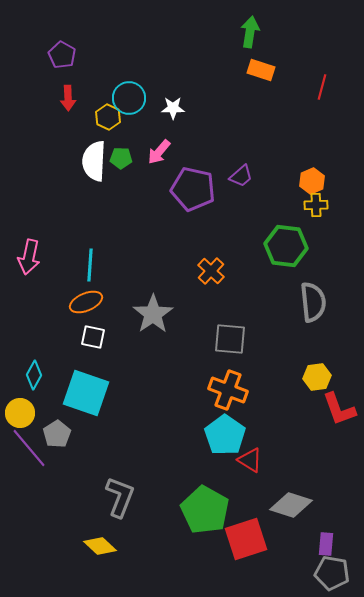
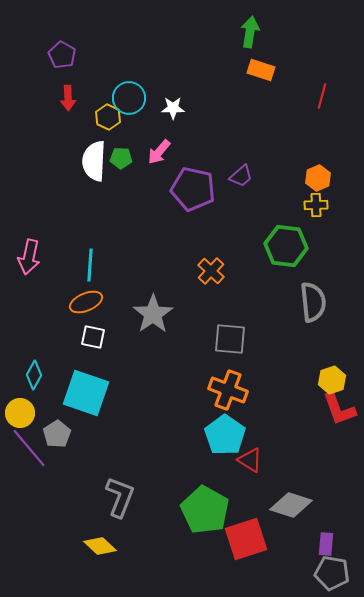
red line at (322, 87): moved 9 px down
orange hexagon at (312, 181): moved 6 px right, 3 px up
yellow hexagon at (317, 377): moved 15 px right, 3 px down; rotated 12 degrees counterclockwise
